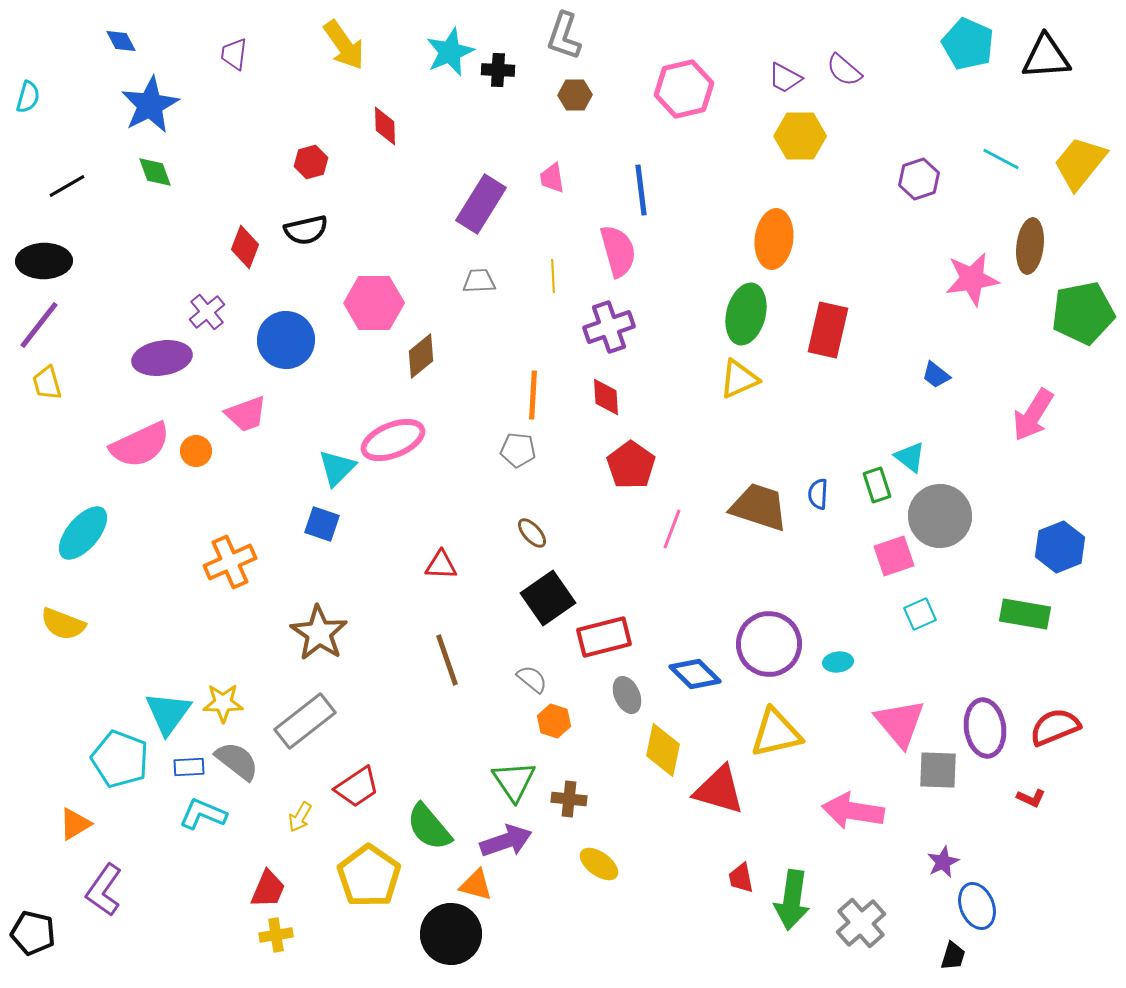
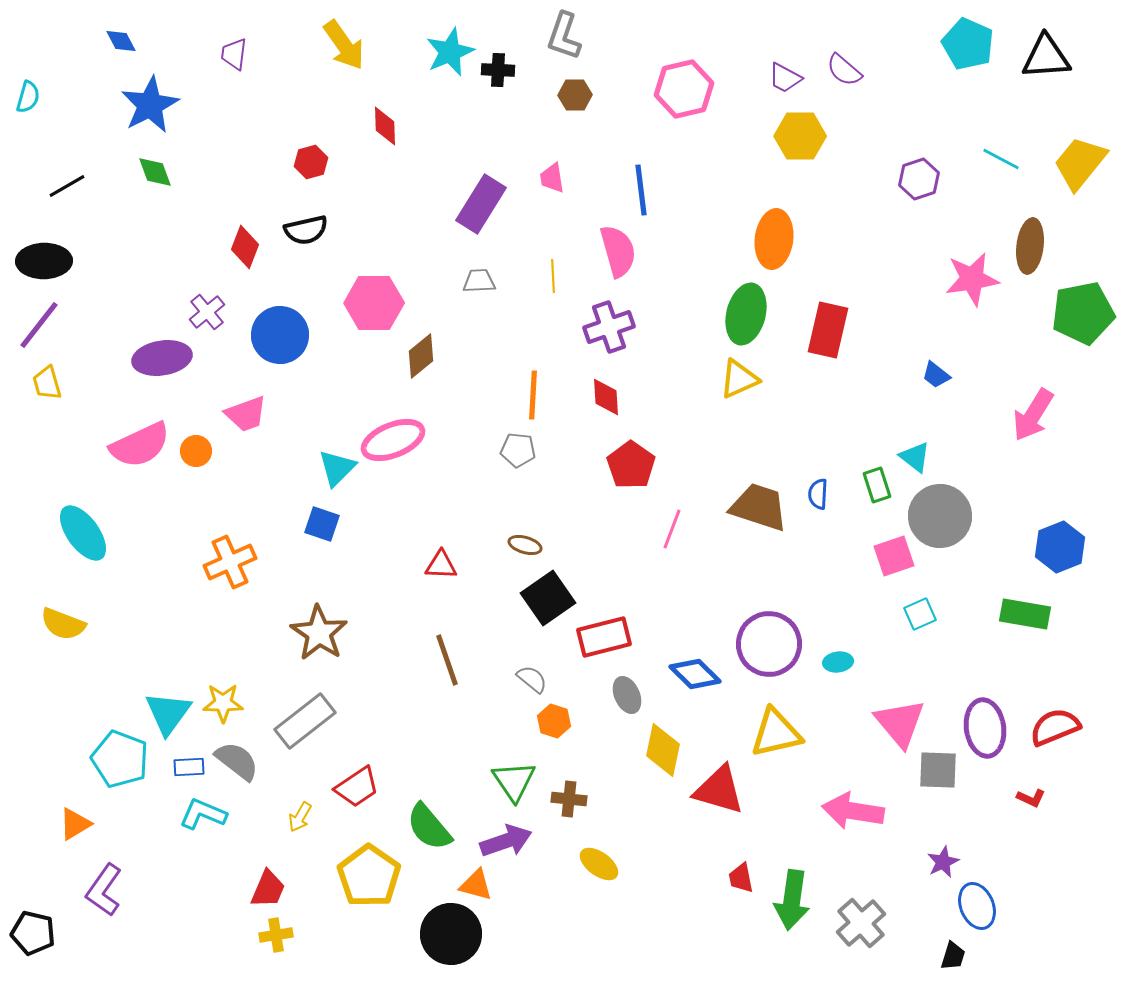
blue circle at (286, 340): moved 6 px left, 5 px up
cyan triangle at (910, 457): moved 5 px right
cyan ellipse at (83, 533): rotated 76 degrees counterclockwise
brown ellipse at (532, 533): moved 7 px left, 12 px down; rotated 32 degrees counterclockwise
